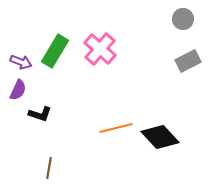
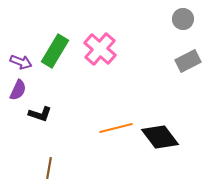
black diamond: rotated 6 degrees clockwise
